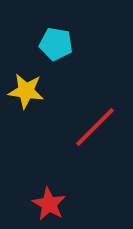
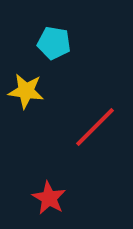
cyan pentagon: moved 2 px left, 1 px up
red star: moved 6 px up
